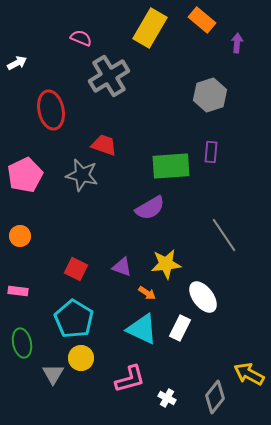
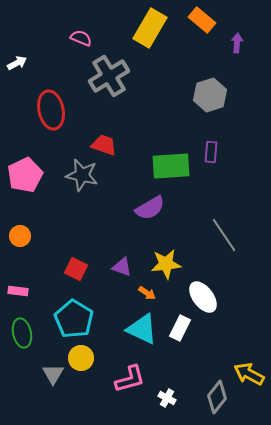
green ellipse: moved 10 px up
gray diamond: moved 2 px right
